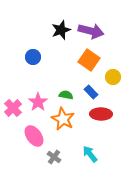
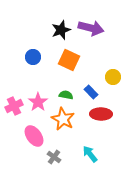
purple arrow: moved 3 px up
orange square: moved 20 px left; rotated 10 degrees counterclockwise
pink cross: moved 1 px right, 2 px up; rotated 18 degrees clockwise
